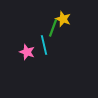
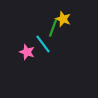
cyan line: moved 1 px left, 1 px up; rotated 24 degrees counterclockwise
